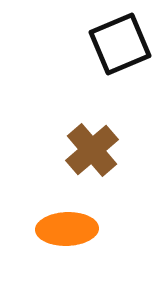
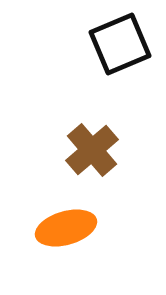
orange ellipse: moved 1 px left, 1 px up; rotated 14 degrees counterclockwise
